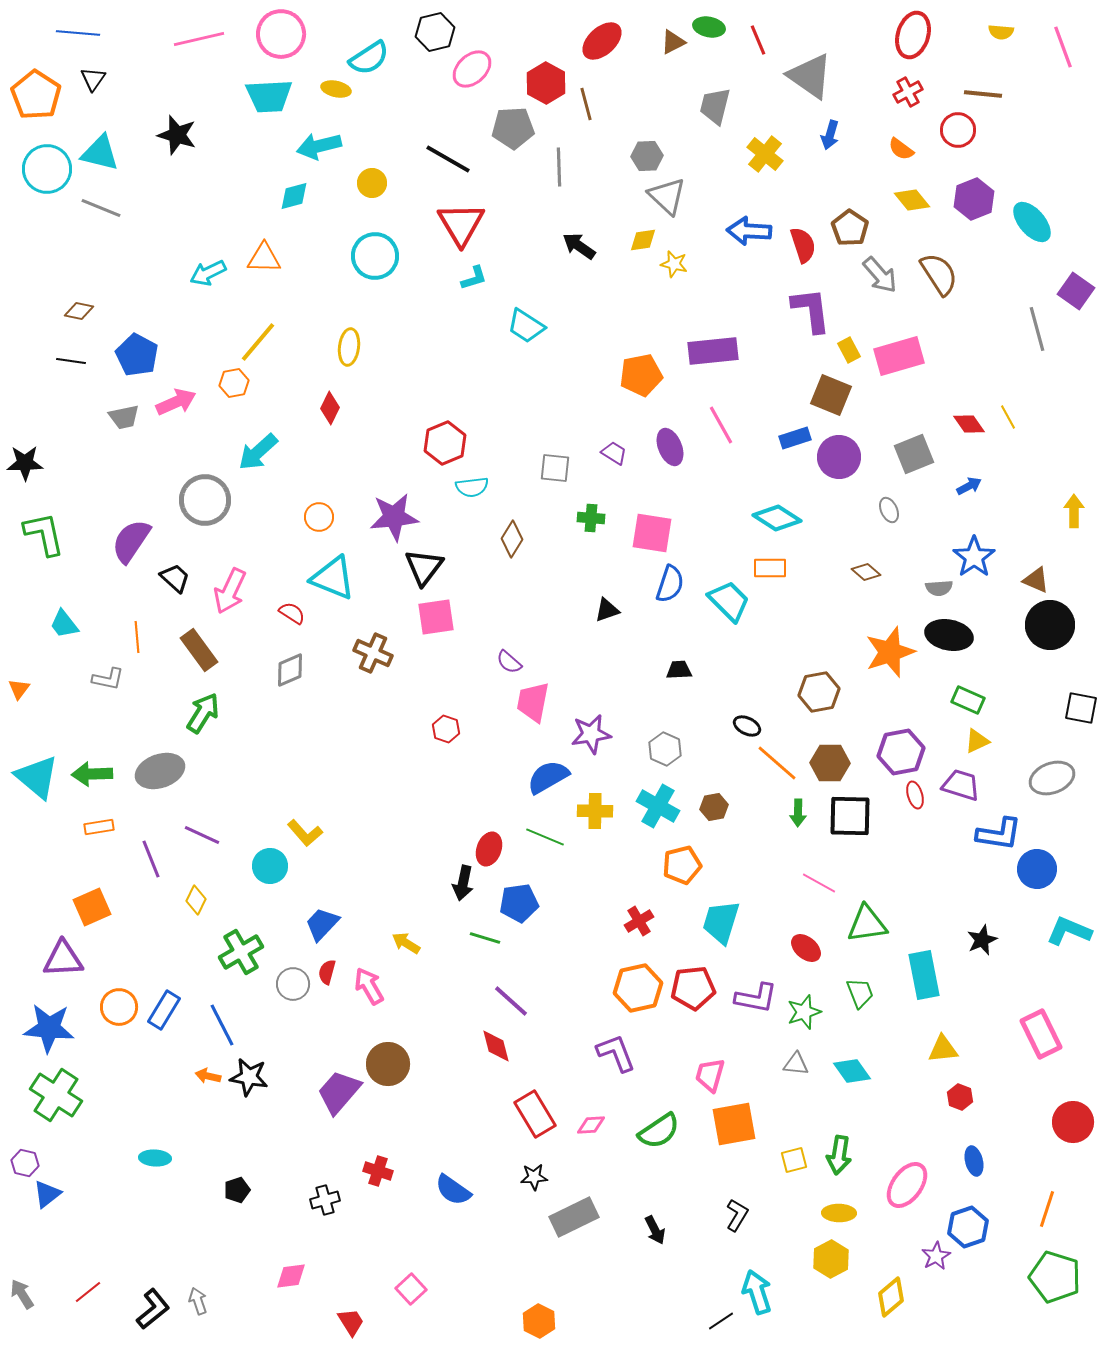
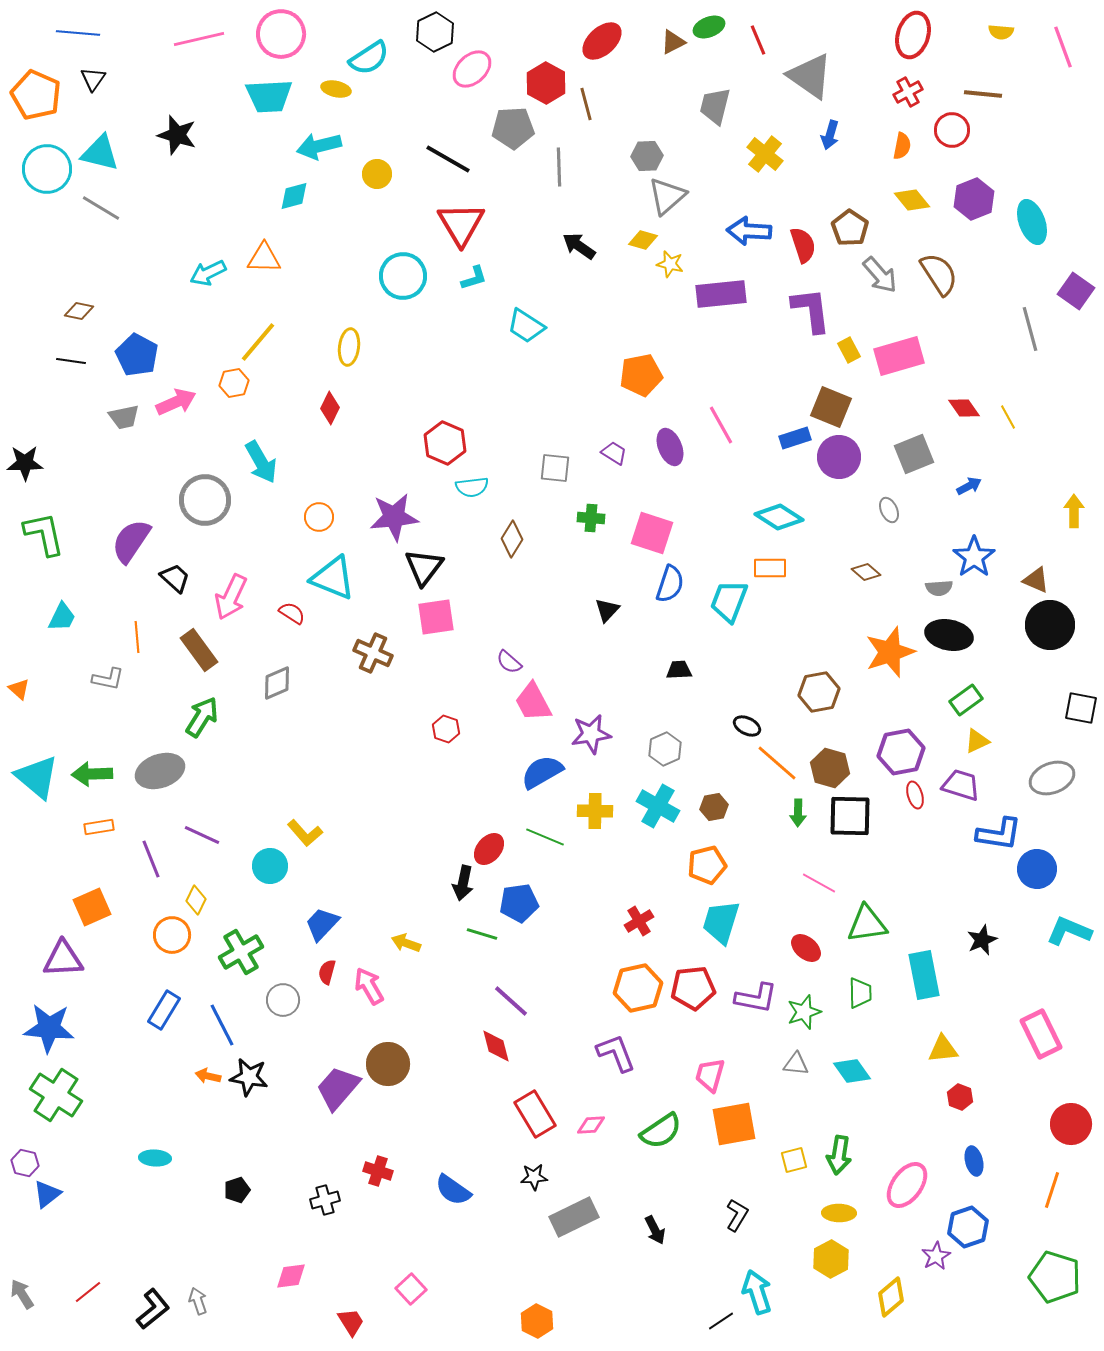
green ellipse at (709, 27): rotated 32 degrees counterclockwise
black hexagon at (435, 32): rotated 12 degrees counterclockwise
orange pentagon at (36, 95): rotated 9 degrees counterclockwise
red circle at (958, 130): moved 6 px left
orange semicircle at (901, 149): moved 1 px right, 3 px up; rotated 116 degrees counterclockwise
yellow circle at (372, 183): moved 5 px right, 9 px up
gray triangle at (667, 196): rotated 36 degrees clockwise
gray line at (101, 208): rotated 9 degrees clockwise
cyan ellipse at (1032, 222): rotated 21 degrees clockwise
yellow diamond at (643, 240): rotated 24 degrees clockwise
cyan circle at (375, 256): moved 28 px right, 20 px down
yellow star at (674, 264): moved 4 px left
gray line at (1037, 329): moved 7 px left
purple rectangle at (713, 351): moved 8 px right, 57 px up
brown square at (831, 395): moved 12 px down
red diamond at (969, 424): moved 5 px left, 16 px up
red hexagon at (445, 443): rotated 15 degrees counterclockwise
cyan arrow at (258, 452): moved 3 px right, 10 px down; rotated 78 degrees counterclockwise
cyan diamond at (777, 518): moved 2 px right, 1 px up
pink square at (652, 533): rotated 9 degrees clockwise
pink arrow at (230, 591): moved 1 px right, 6 px down
cyan trapezoid at (729, 601): rotated 114 degrees counterclockwise
black triangle at (607, 610): rotated 28 degrees counterclockwise
cyan trapezoid at (64, 624): moved 2 px left, 7 px up; rotated 116 degrees counterclockwise
gray diamond at (290, 670): moved 13 px left, 13 px down
orange triangle at (19, 689): rotated 25 degrees counterclockwise
green rectangle at (968, 700): moved 2 px left; rotated 60 degrees counterclockwise
pink trapezoid at (533, 702): rotated 39 degrees counterclockwise
green arrow at (203, 713): moved 1 px left, 4 px down
gray hexagon at (665, 749): rotated 12 degrees clockwise
brown hexagon at (830, 763): moved 5 px down; rotated 15 degrees clockwise
blue semicircle at (548, 777): moved 6 px left, 5 px up
red ellipse at (489, 849): rotated 20 degrees clockwise
orange pentagon at (682, 865): moved 25 px right
green line at (485, 938): moved 3 px left, 4 px up
yellow arrow at (406, 943): rotated 12 degrees counterclockwise
gray circle at (293, 984): moved 10 px left, 16 px down
green trapezoid at (860, 993): rotated 20 degrees clockwise
orange circle at (119, 1007): moved 53 px right, 72 px up
purple trapezoid at (339, 1092): moved 1 px left, 4 px up
red circle at (1073, 1122): moved 2 px left, 2 px down
green semicircle at (659, 1131): moved 2 px right
orange line at (1047, 1209): moved 5 px right, 19 px up
orange hexagon at (539, 1321): moved 2 px left
